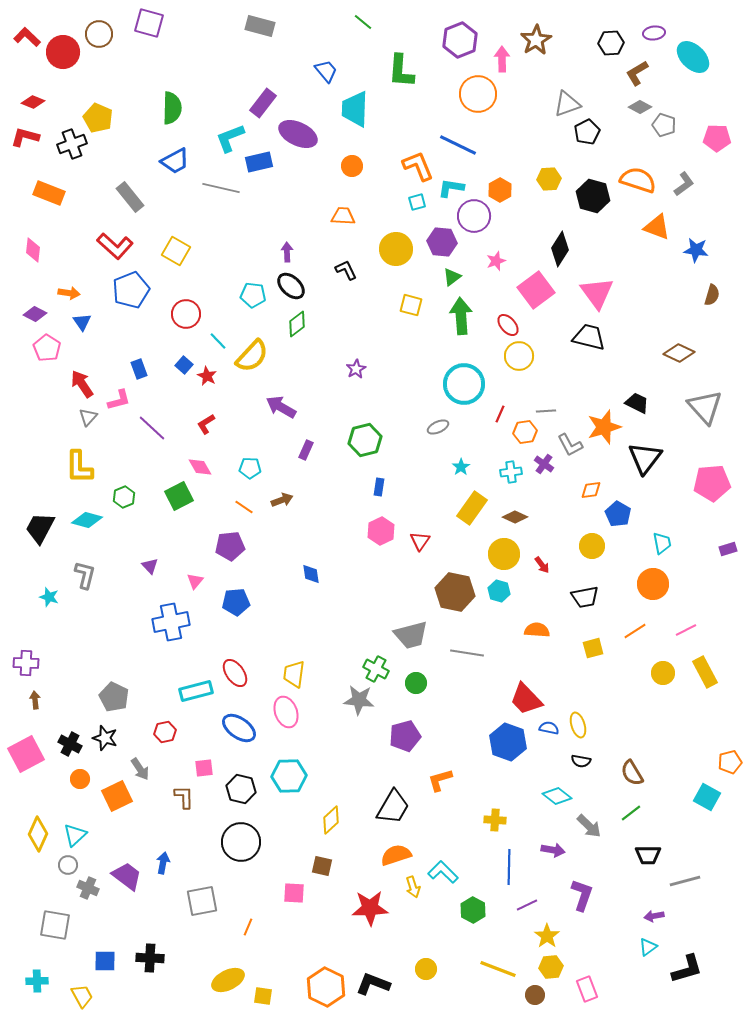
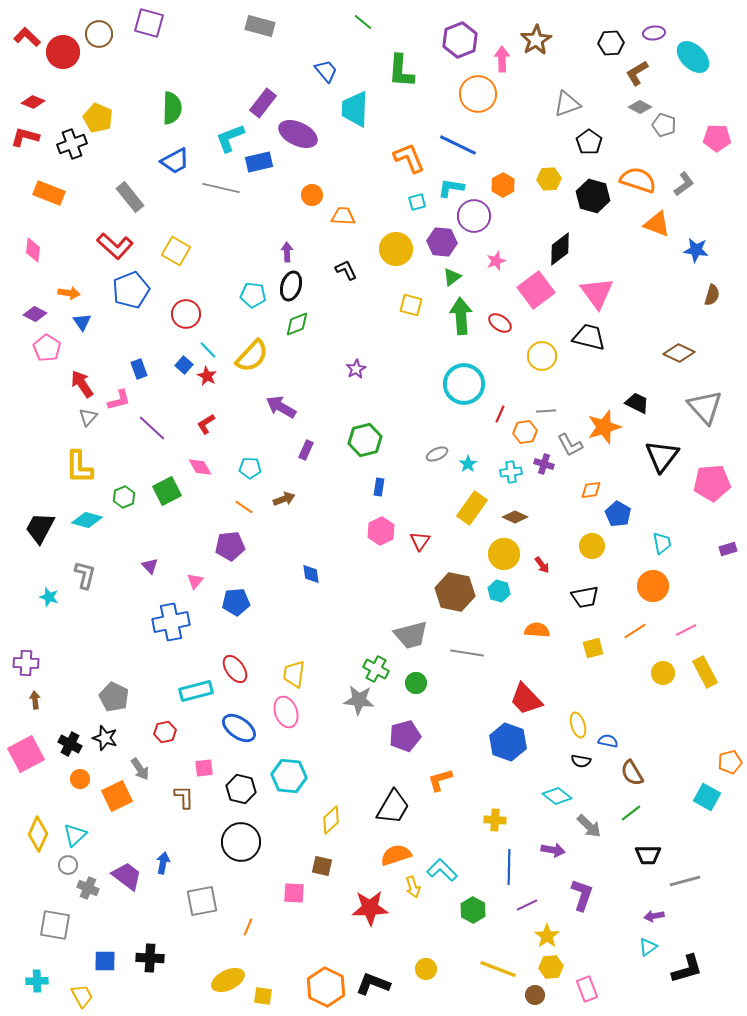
black pentagon at (587, 132): moved 2 px right, 10 px down; rotated 10 degrees counterclockwise
orange circle at (352, 166): moved 40 px left, 29 px down
orange L-shape at (418, 166): moved 9 px left, 8 px up
orange hexagon at (500, 190): moved 3 px right, 5 px up
orange triangle at (657, 227): moved 3 px up
black diamond at (560, 249): rotated 20 degrees clockwise
black ellipse at (291, 286): rotated 64 degrees clockwise
green diamond at (297, 324): rotated 16 degrees clockwise
red ellipse at (508, 325): moved 8 px left, 2 px up; rotated 15 degrees counterclockwise
cyan line at (218, 341): moved 10 px left, 9 px down
yellow circle at (519, 356): moved 23 px right
gray ellipse at (438, 427): moved 1 px left, 27 px down
black triangle at (645, 458): moved 17 px right, 2 px up
purple cross at (544, 464): rotated 18 degrees counterclockwise
cyan star at (461, 467): moved 7 px right, 3 px up
green square at (179, 496): moved 12 px left, 5 px up
brown arrow at (282, 500): moved 2 px right, 1 px up
orange circle at (653, 584): moved 2 px down
red ellipse at (235, 673): moved 4 px up
blue semicircle at (549, 728): moved 59 px right, 13 px down
cyan hexagon at (289, 776): rotated 8 degrees clockwise
cyan L-shape at (443, 872): moved 1 px left, 2 px up
